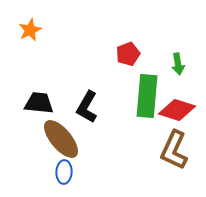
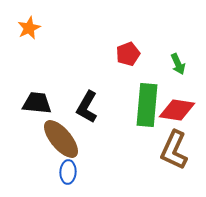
orange star: moved 1 px left, 2 px up
green arrow: rotated 15 degrees counterclockwise
green rectangle: moved 9 px down
black trapezoid: moved 2 px left
red diamond: rotated 9 degrees counterclockwise
blue ellipse: moved 4 px right
